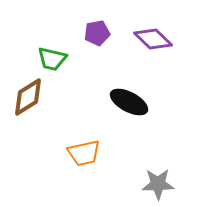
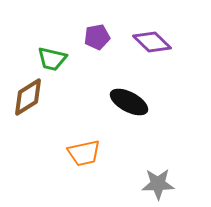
purple pentagon: moved 4 px down
purple diamond: moved 1 px left, 3 px down
